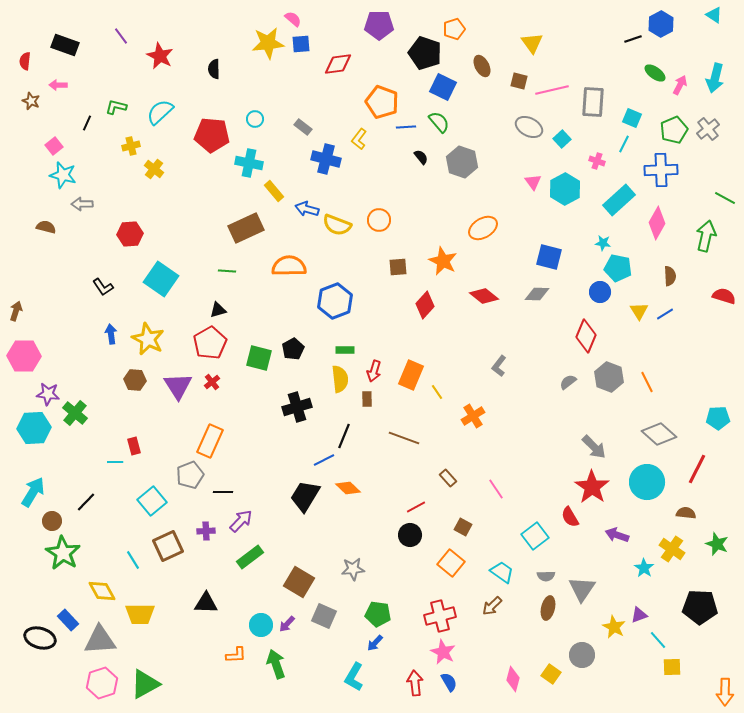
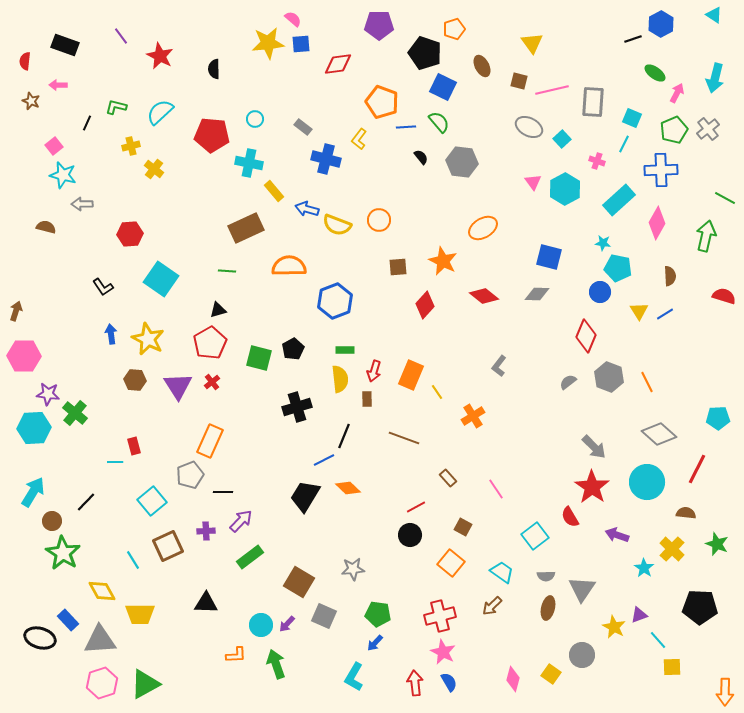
pink arrow at (680, 85): moved 3 px left, 8 px down
gray hexagon at (462, 162): rotated 12 degrees counterclockwise
yellow cross at (672, 549): rotated 10 degrees clockwise
